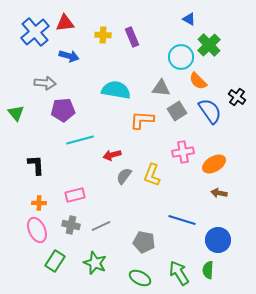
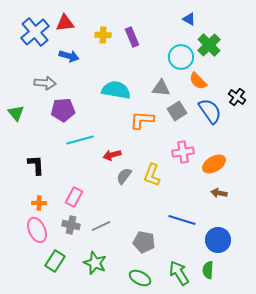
pink rectangle: moved 1 px left, 2 px down; rotated 48 degrees counterclockwise
